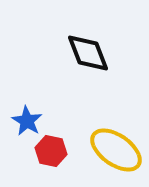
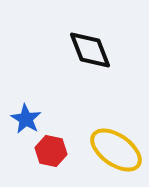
black diamond: moved 2 px right, 3 px up
blue star: moved 1 px left, 2 px up
